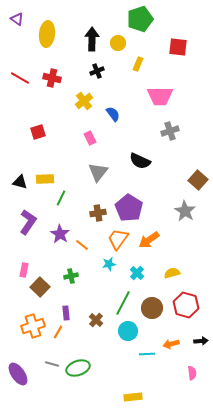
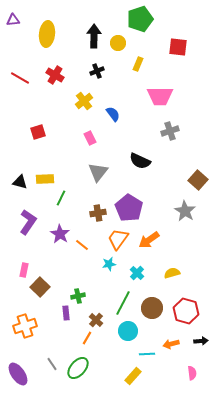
purple triangle at (17, 19): moved 4 px left, 1 px down; rotated 40 degrees counterclockwise
black arrow at (92, 39): moved 2 px right, 3 px up
red cross at (52, 78): moved 3 px right, 3 px up; rotated 18 degrees clockwise
green cross at (71, 276): moved 7 px right, 20 px down
red hexagon at (186, 305): moved 6 px down
orange cross at (33, 326): moved 8 px left
orange line at (58, 332): moved 29 px right, 6 px down
gray line at (52, 364): rotated 40 degrees clockwise
green ellipse at (78, 368): rotated 30 degrees counterclockwise
yellow rectangle at (133, 397): moved 21 px up; rotated 42 degrees counterclockwise
